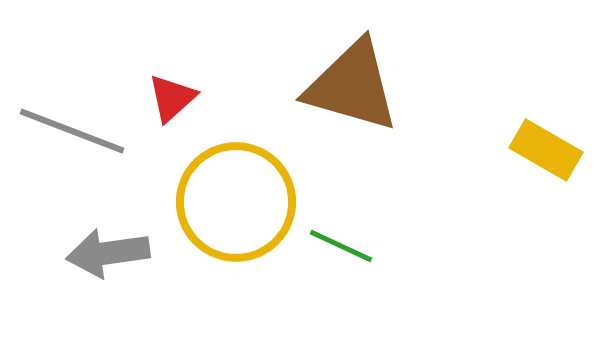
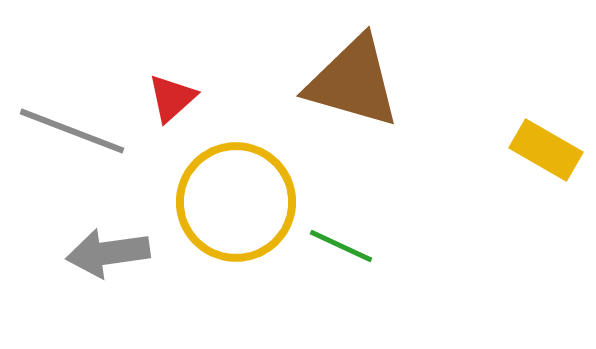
brown triangle: moved 1 px right, 4 px up
